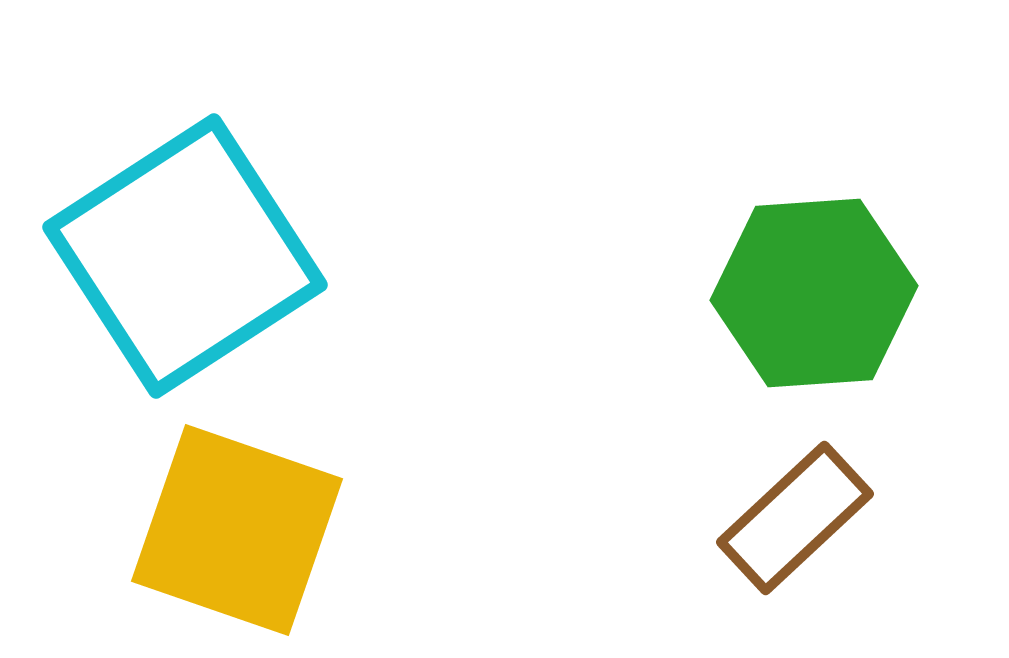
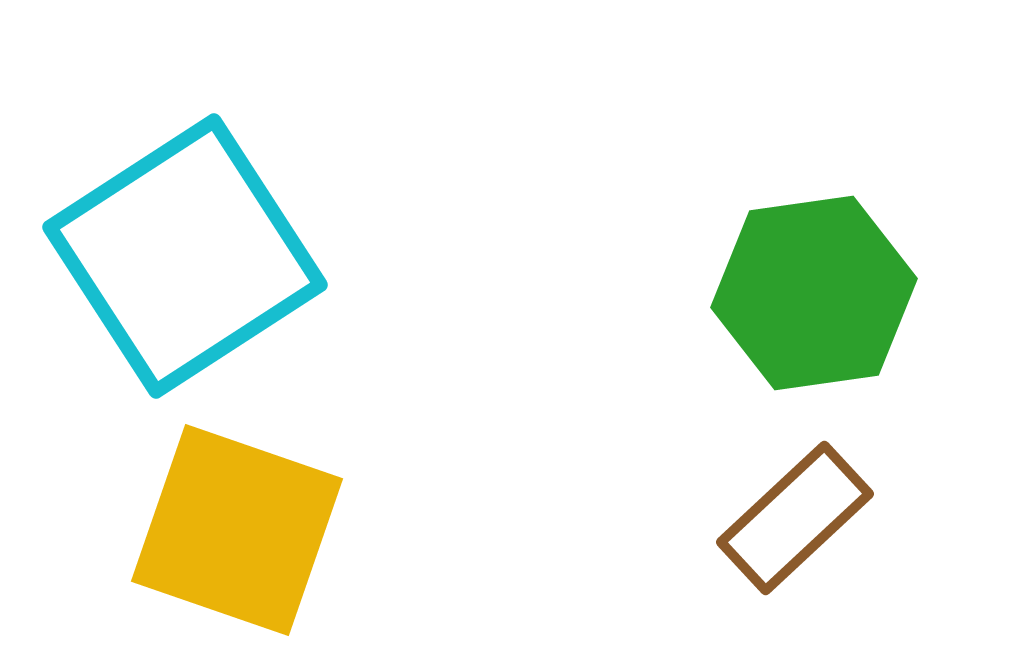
green hexagon: rotated 4 degrees counterclockwise
